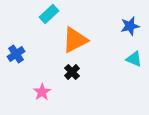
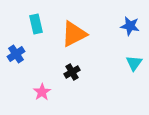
cyan rectangle: moved 13 px left, 10 px down; rotated 60 degrees counterclockwise
blue star: rotated 24 degrees clockwise
orange triangle: moved 1 px left, 6 px up
cyan triangle: moved 4 px down; rotated 42 degrees clockwise
black cross: rotated 14 degrees clockwise
